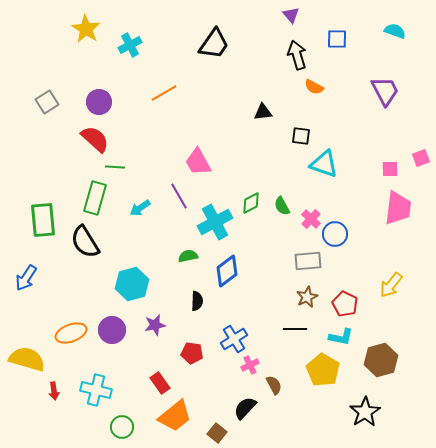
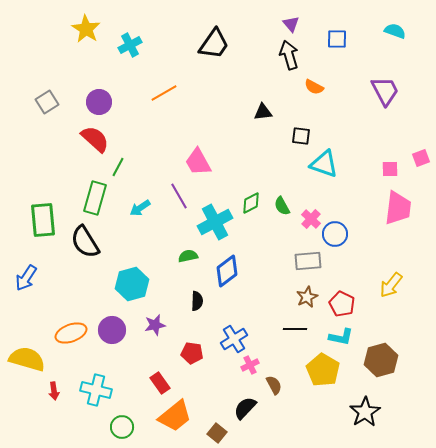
purple triangle at (291, 15): moved 9 px down
black arrow at (297, 55): moved 8 px left
green line at (115, 167): moved 3 px right; rotated 66 degrees counterclockwise
red pentagon at (345, 304): moved 3 px left
